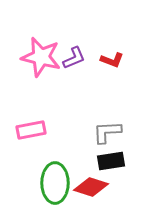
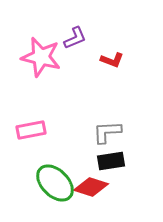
purple L-shape: moved 1 px right, 20 px up
green ellipse: rotated 45 degrees counterclockwise
